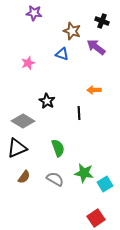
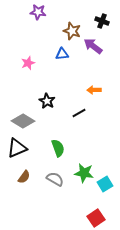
purple star: moved 4 px right, 1 px up
purple arrow: moved 3 px left, 1 px up
blue triangle: rotated 24 degrees counterclockwise
black line: rotated 64 degrees clockwise
